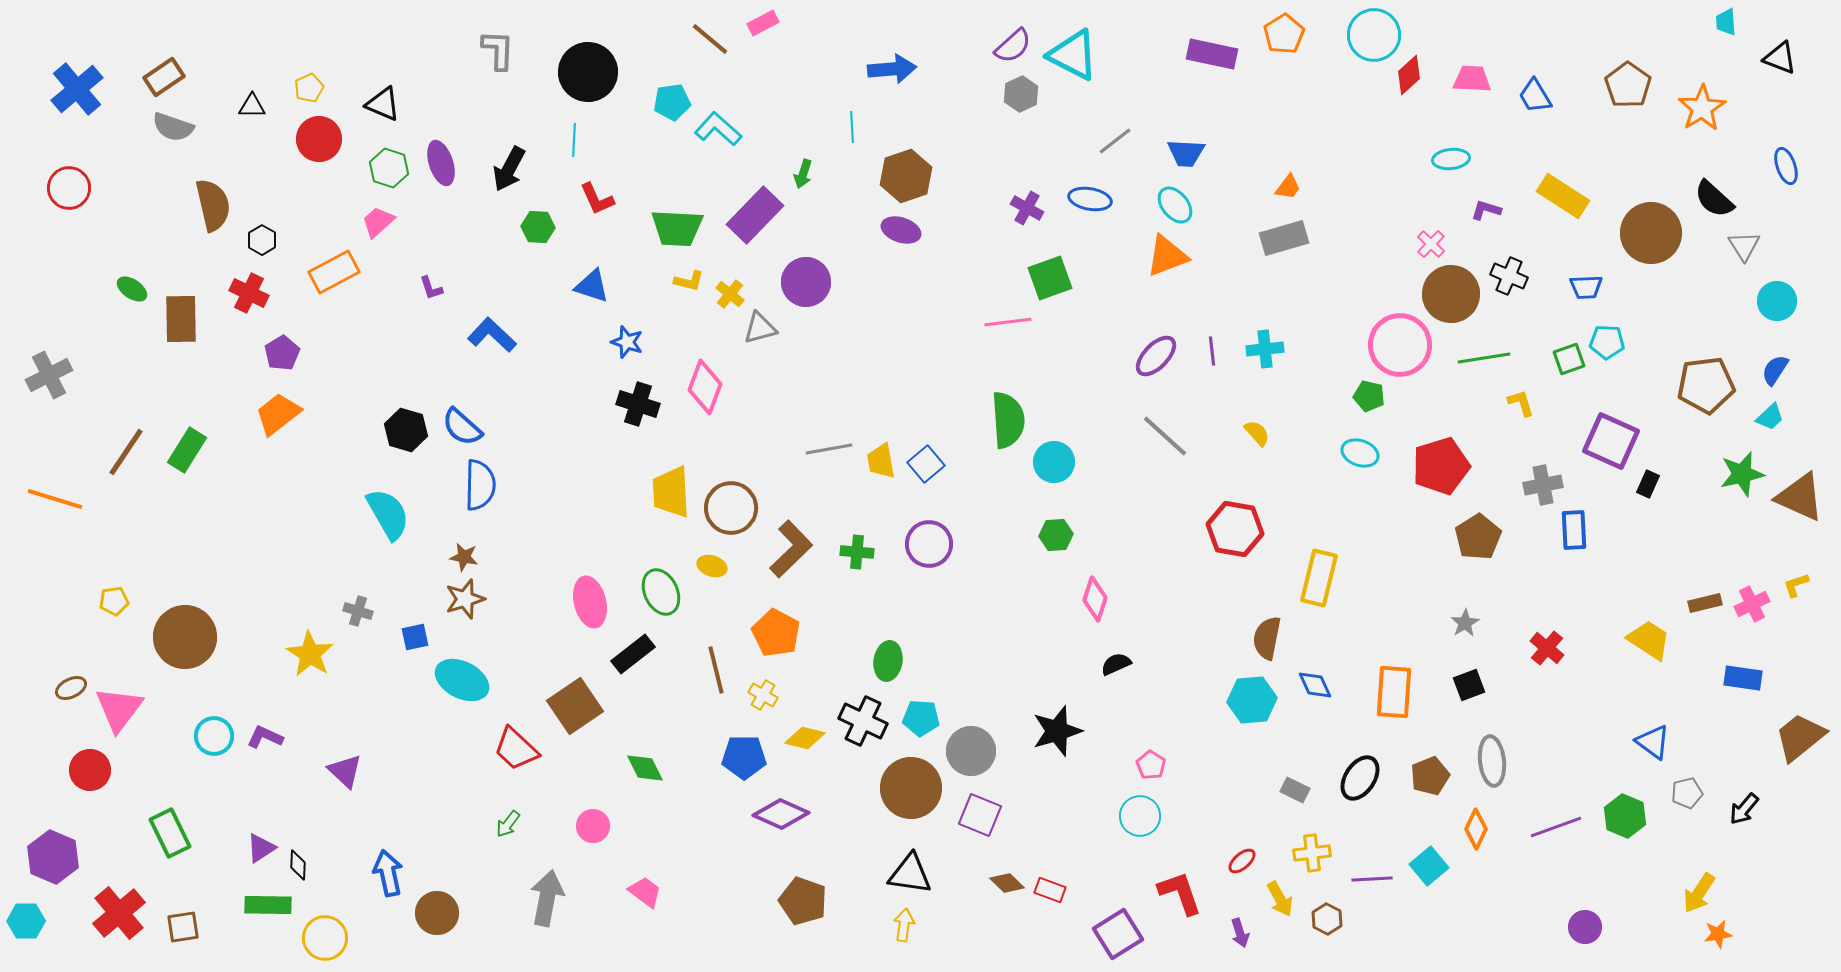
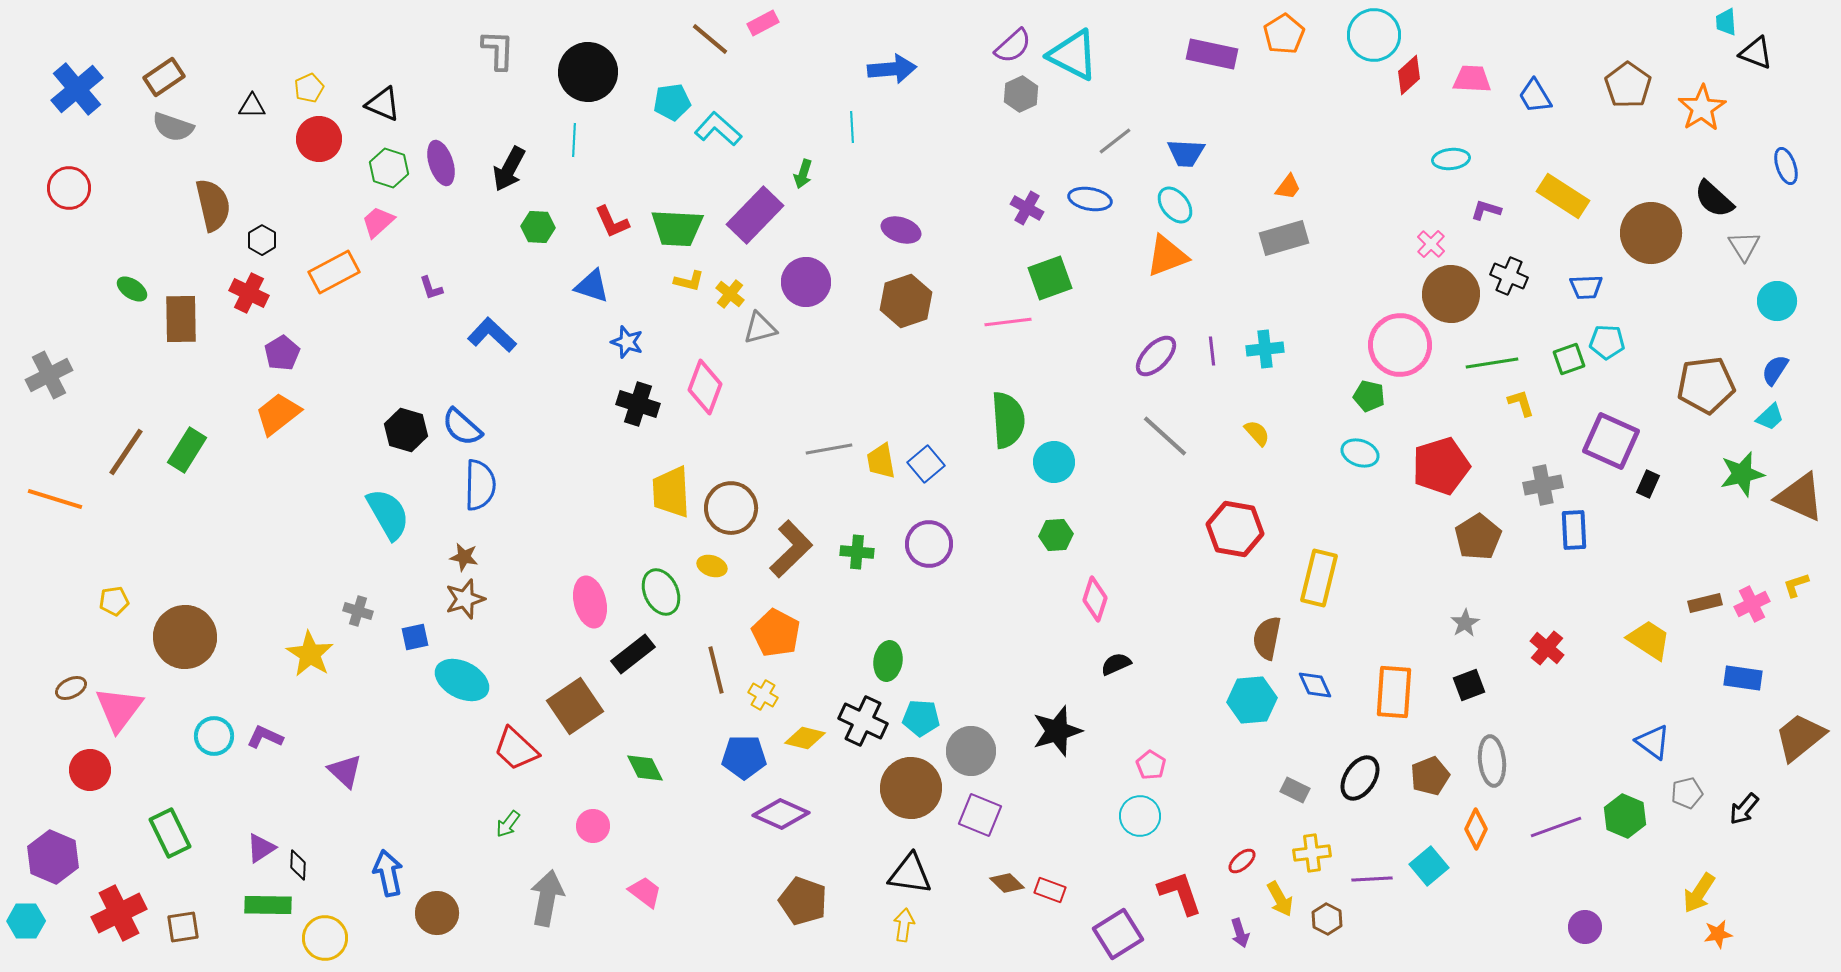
black triangle at (1780, 58): moved 24 px left, 5 px up
brown hexagon at (906, 176): moved 125 px down
red L-shape at (597, 199): moved 15 px right, 23 px down
green line at (1484, 358): moved 8 px right, 5 px down
red cross at (119, 913): rotated 14 degrees clockwise
